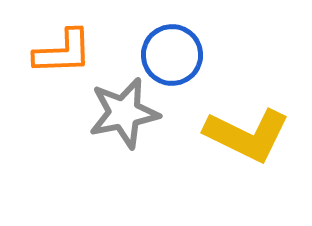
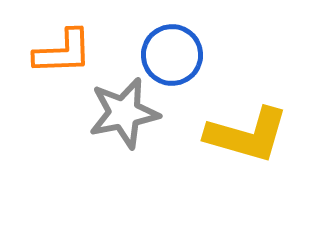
yellow L-shape: rotated 10 degrees counterclockwise
